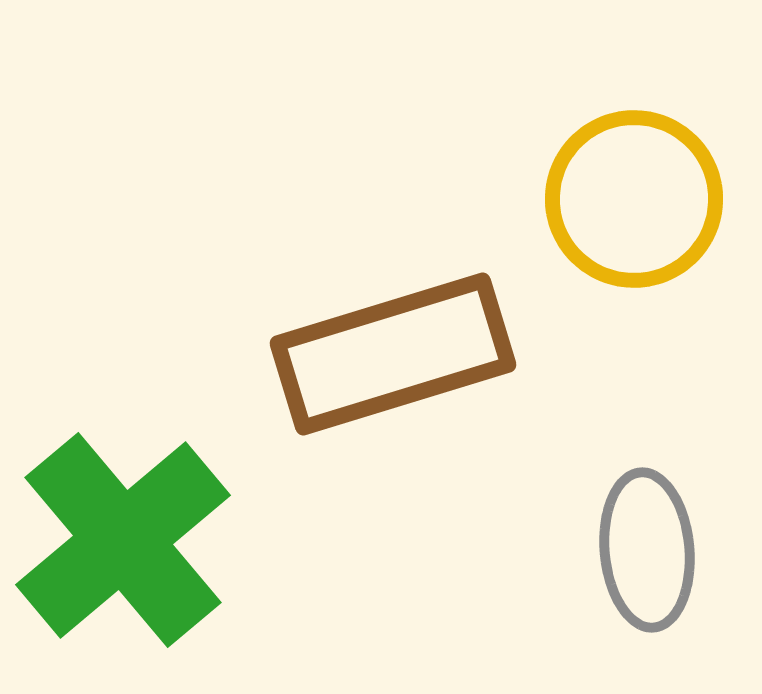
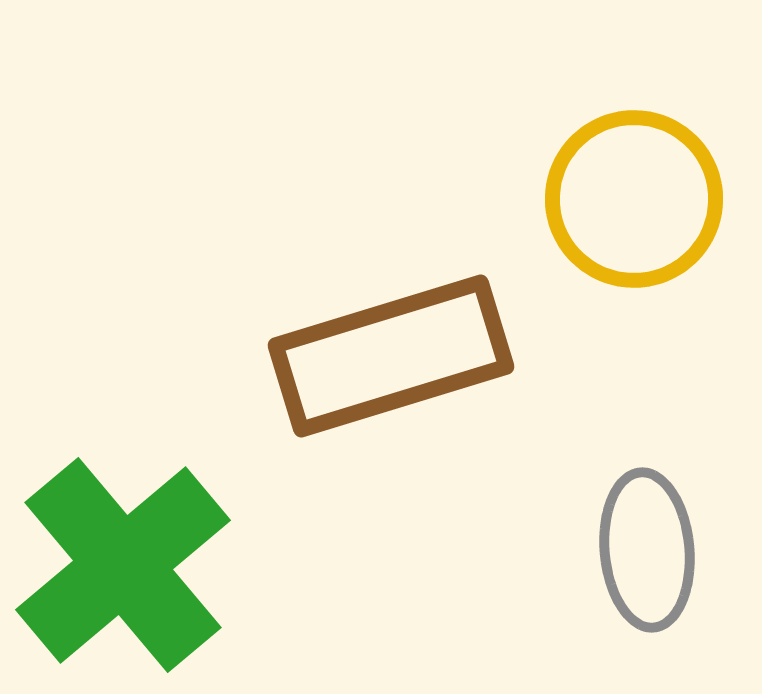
brown rectangle: moved 2 px left, 2 px down
green cross: moved 25 px down
